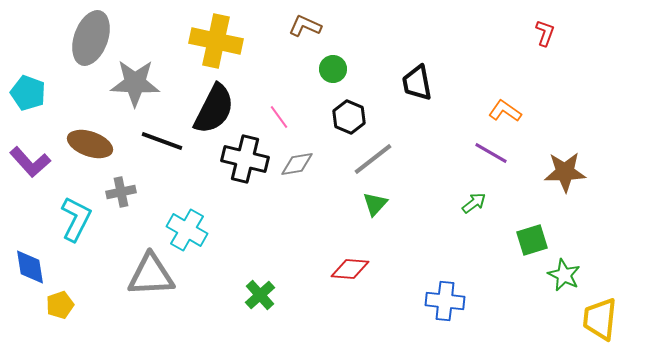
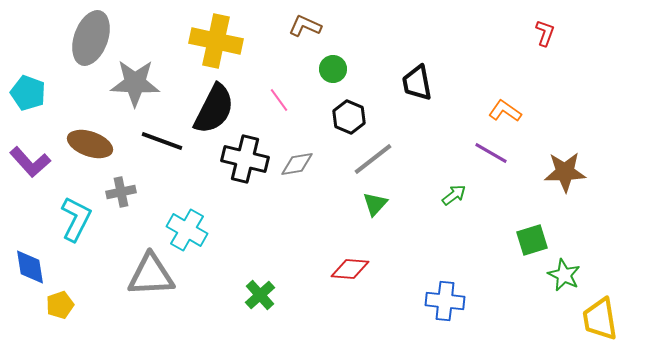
pink line: moved 17 px up
green arrow: moved 20 px left, 8 px up
yellow trapezoid: rotated 15 degrees counterclockwise
